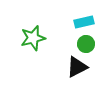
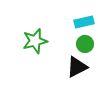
green star: moved 2 px right, 3 px down
green circle: moved 1 px left
